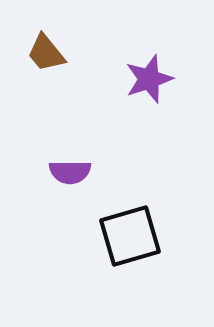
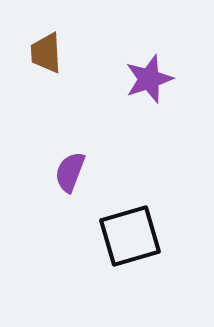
brown trapezoid: rotated 36 degrees clockwise
purple semicircle: rotated 111 degrees clockwise
